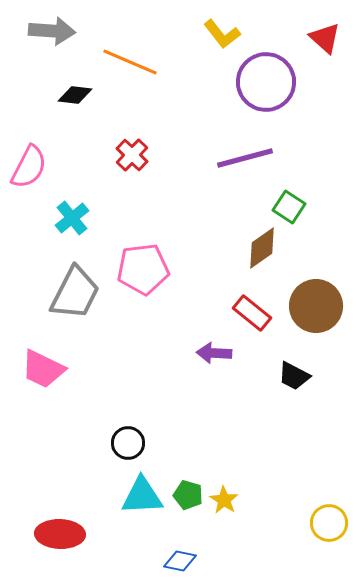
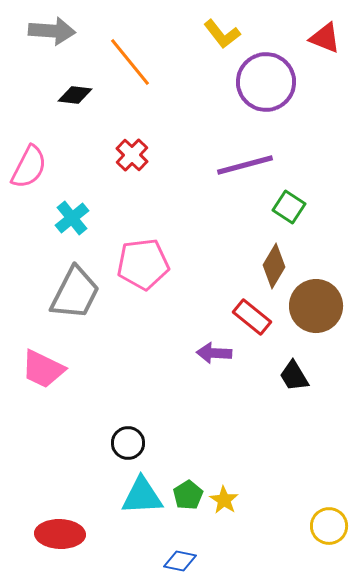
red triangle: rotated 20 degrees counterclockwise
orange line: rotated 28 degrees clockwise
purple line: moved 7 px down
brown diamond: moved 12 px right, 18 px down; rotated 24 degrees counterclockwise
pink pentagon: moved 5 px up
red rectangle: moved 4 px down
black trapezoid: rotated 32 degrees clockwise
green pentagon: rotated 24 degrees clockwise
yellow circle: moved 3 px down
